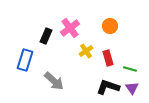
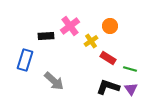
pink cross: moved 2 px up
black rectangle: rotated 63 degrees clockwise
yellow cross: moved 5 px right, 10 px up
red rectangle: rotated 42 degrees counterclockwise
purple triangle: moved 1 px left, 1 px down
